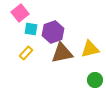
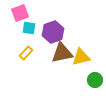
pink square: rotated 18 degrees clockwise
cyan square: moved 2 px left, 1 px up
yellow triangle: moved 9 px left, 8 px down
